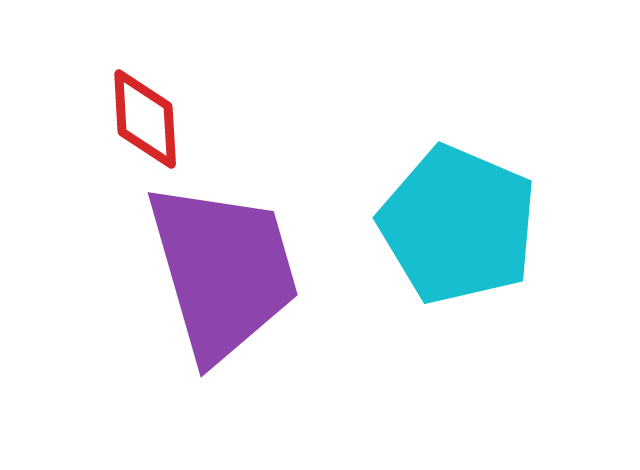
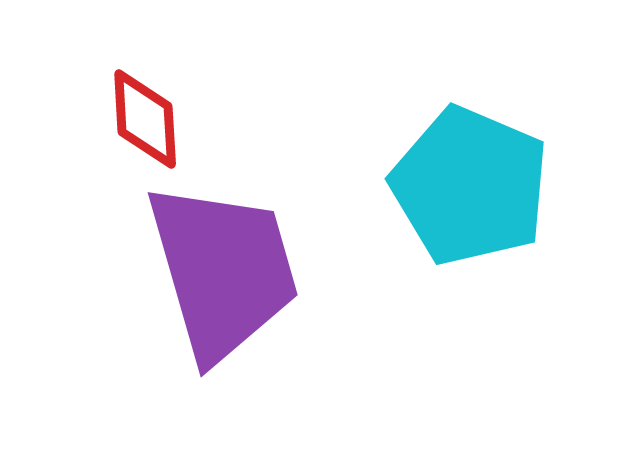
cyan pentagon: moved 12 px right, 39 px up
